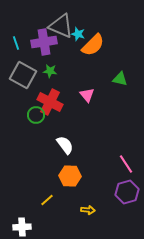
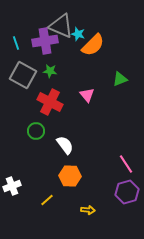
purple cross: moved 1 px right, 1 px up
green triangle: rotated 35 degrees counterclockwise
green circle: moved 16 px down
white cross: moved 10 px left, 41 px up; rotated 18 degrees counterclockwise
